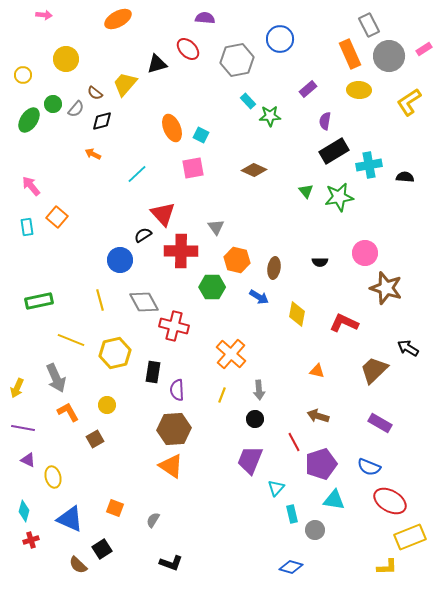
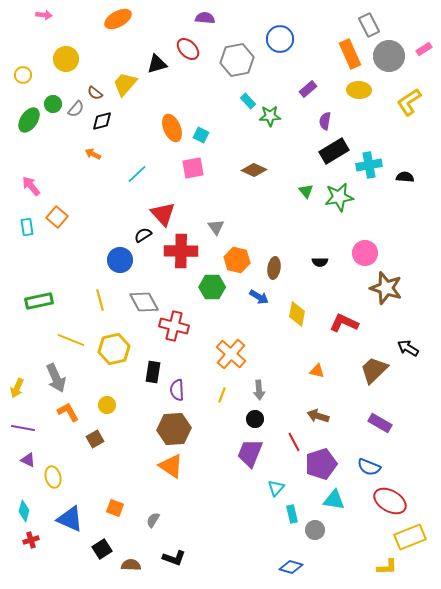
yellow hexagon at (115, 353): moved 1 px left, 4 px up
purple trapezoid at (250, 460): moved 7 px up
black L-shape at (171, 563): moved 3 px right, 5 px up
brown semicircle at (78, 565): moved 53 px right; rotated 138 degrees clockwise
